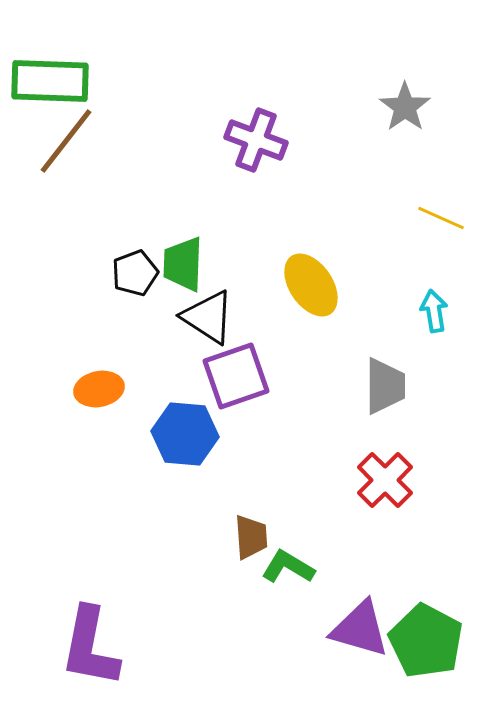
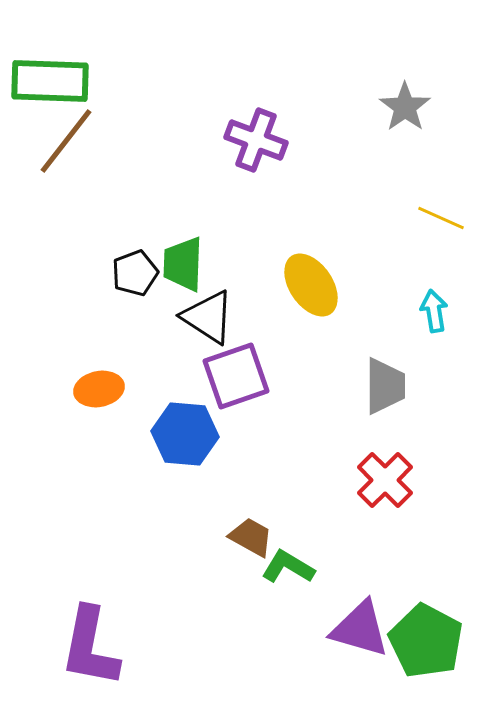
brown trapezoid: rotated 57 degrees counterclockwise
